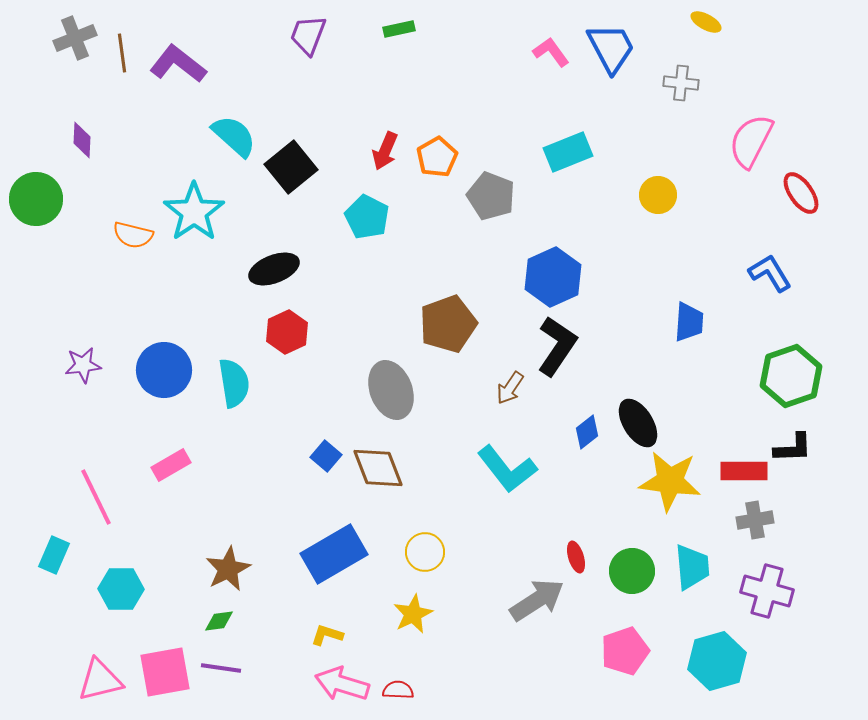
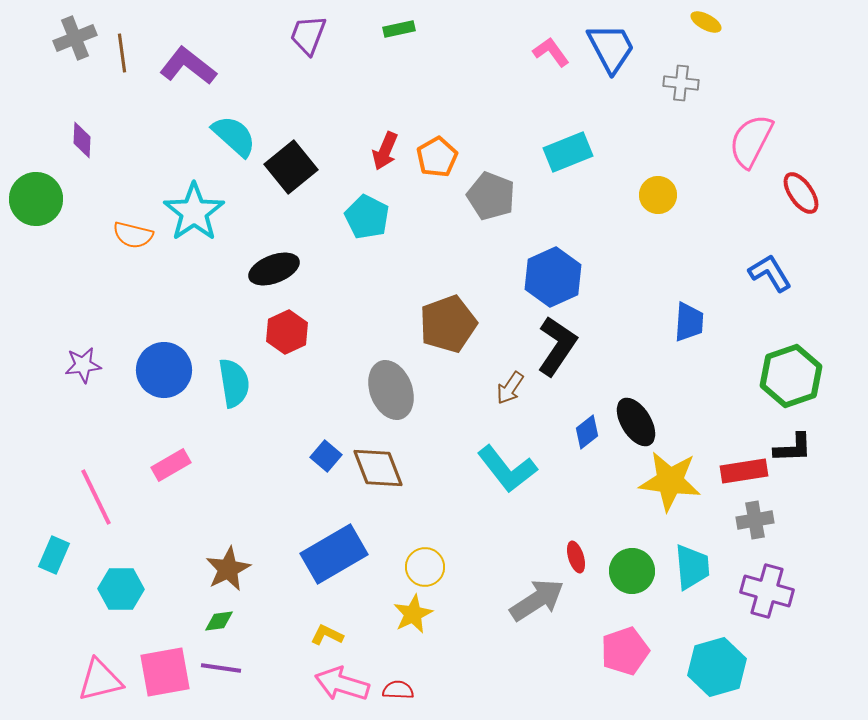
purple L-shape at (178, 64): moved 10 px right, 2 px down
black ellipse at (638, 423): moved 2 px left, 1 px up
red rectangle at (744, 471): rotated 9 degrees counterclockwise
yellow circle at (425, 552): moved 15 px down
yellow L-shape at (327, 635): rotated 8 degrees clockwise
cyan hexagon at (717, 661): moved 6 px down
